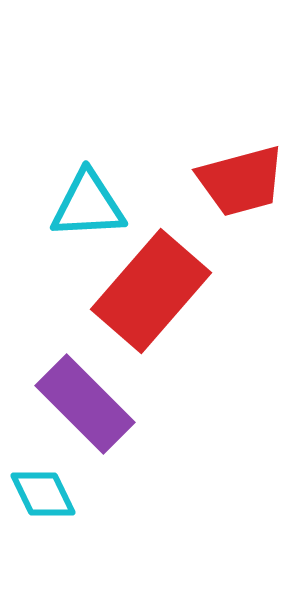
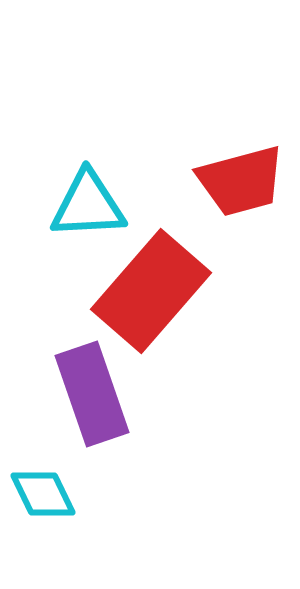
purple rectangle: moved 7 px right, 10 px up; rotated 26 degrees clockwise
